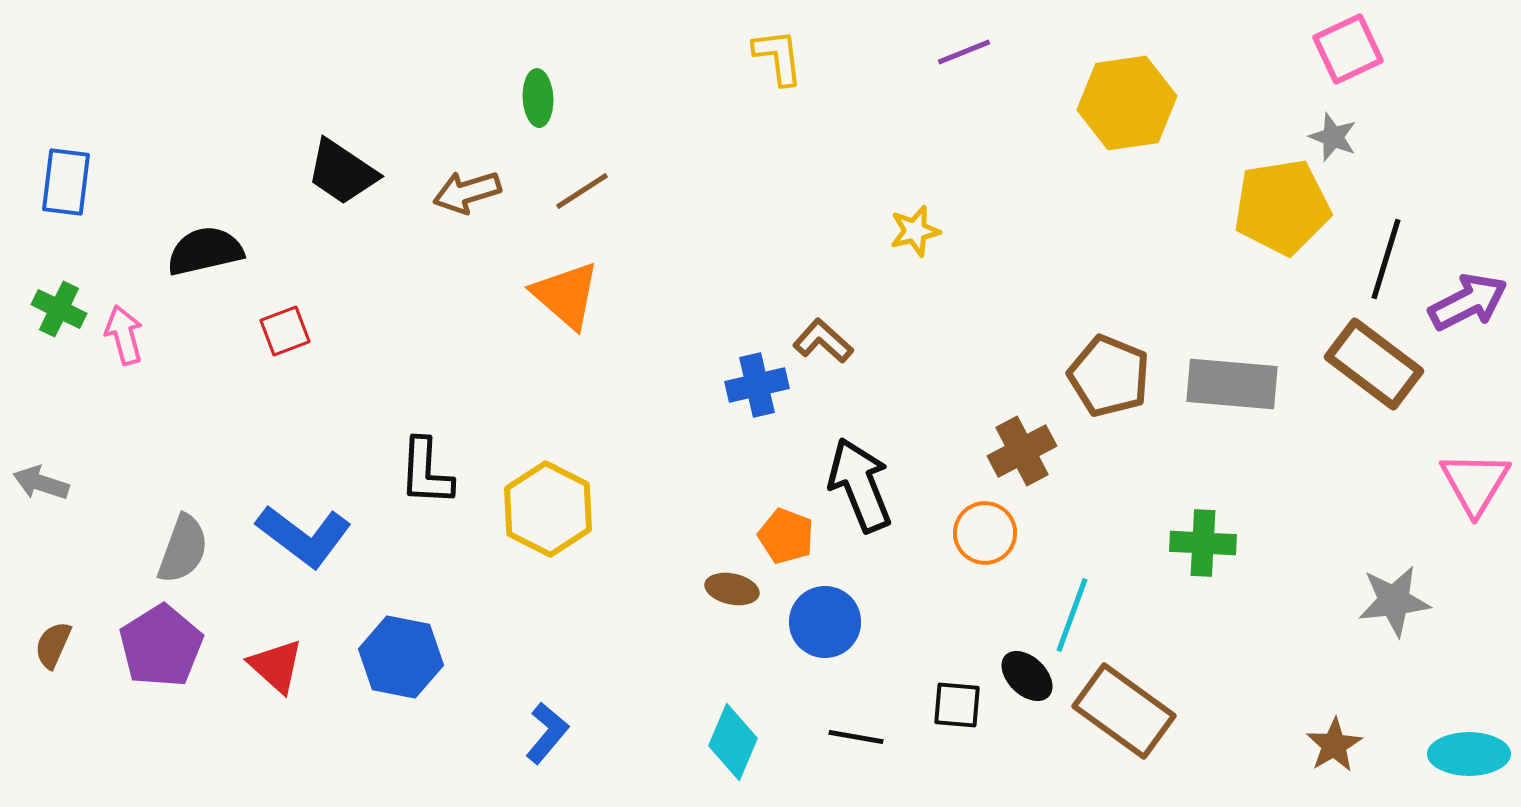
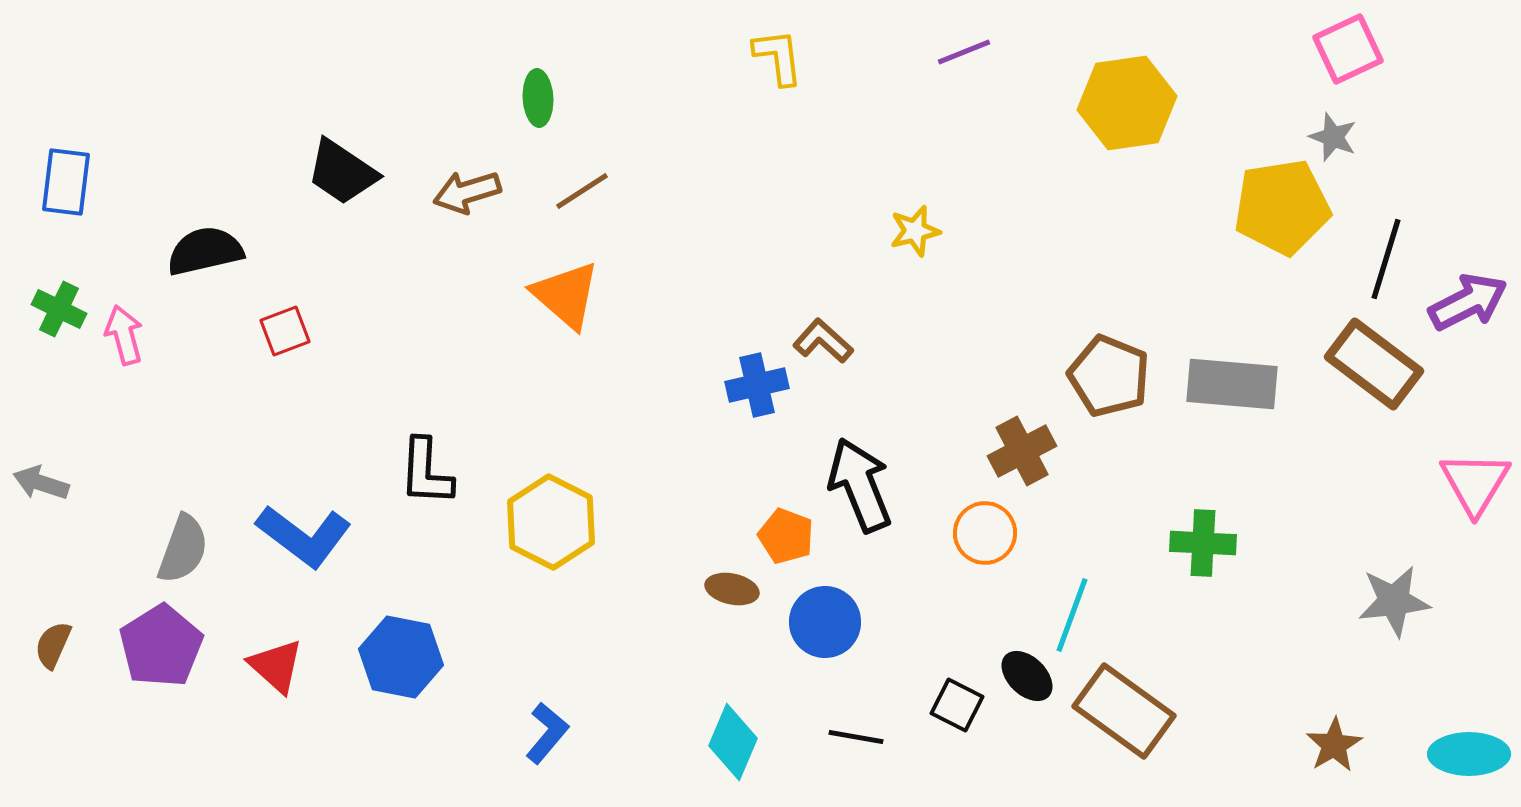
yellow hexagon at (548, 509): moved 3 px right, 13 px down
black square at (957, 705): rotated 22 degrees clockwise
